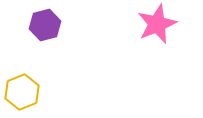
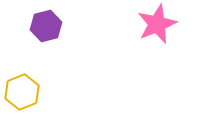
purple hexagon: moved 1 px right, 1 px down
